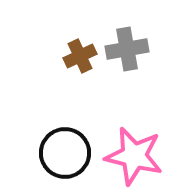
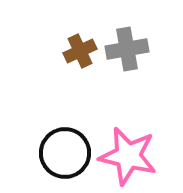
brown cross: moved 5 px up
pink star: moved 6 px left
